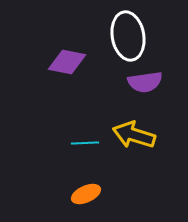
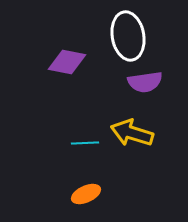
yellow arrow: moved 2 px left, 2 px up
